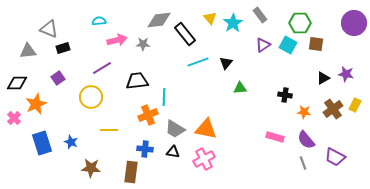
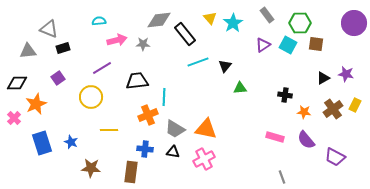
gray rectangle at (260, 15): moved 7 px right
black triangle at (226, 63): moved 1 px left, 3 px down
gray line at (303, 163): moved 21 px left, 14 px down
